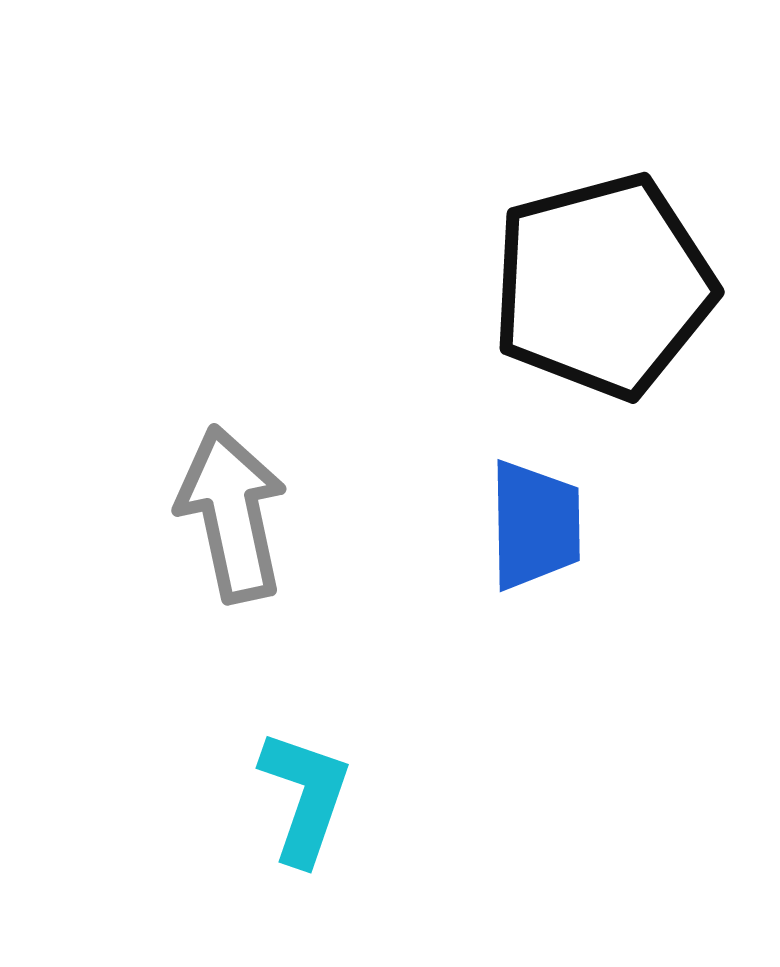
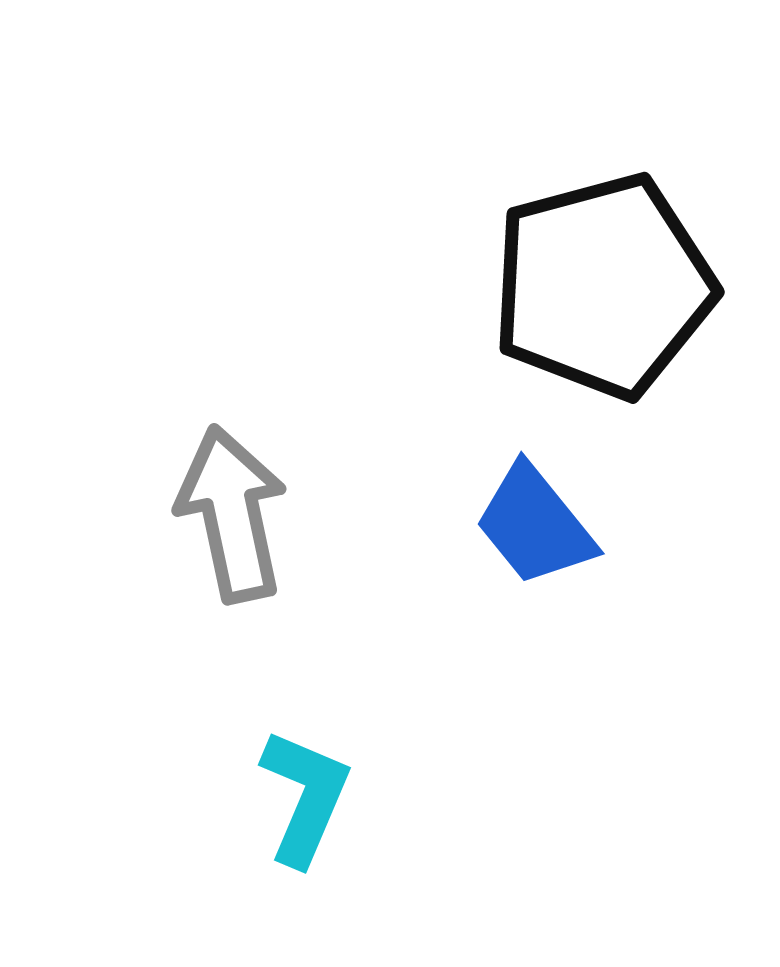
blue trapezoid: rotated 142 degrees clockwise
cyan L-shape: rotated 4 degrees clockwise
